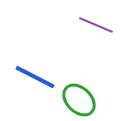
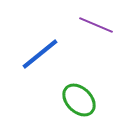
blue line: moved 5 px right, 23 px up; rotated 66 degrees counterclockwise
